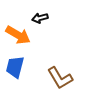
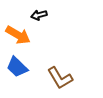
black arrow: moved 1 px left, 3 px up
blue trapezoid: moved 2 px right; rotated 60 degrees counterclockwise
